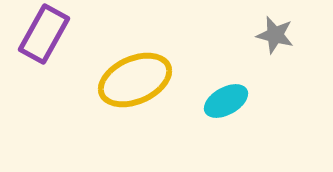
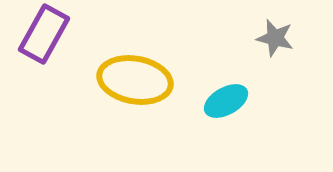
gray star: moved 3 px down
yellow ellipse: rotated 34 degrees clockwise
